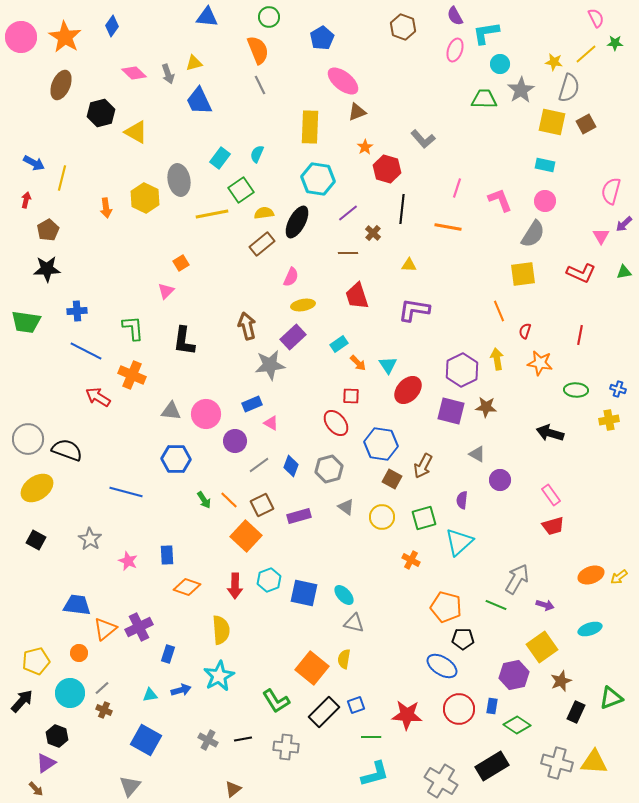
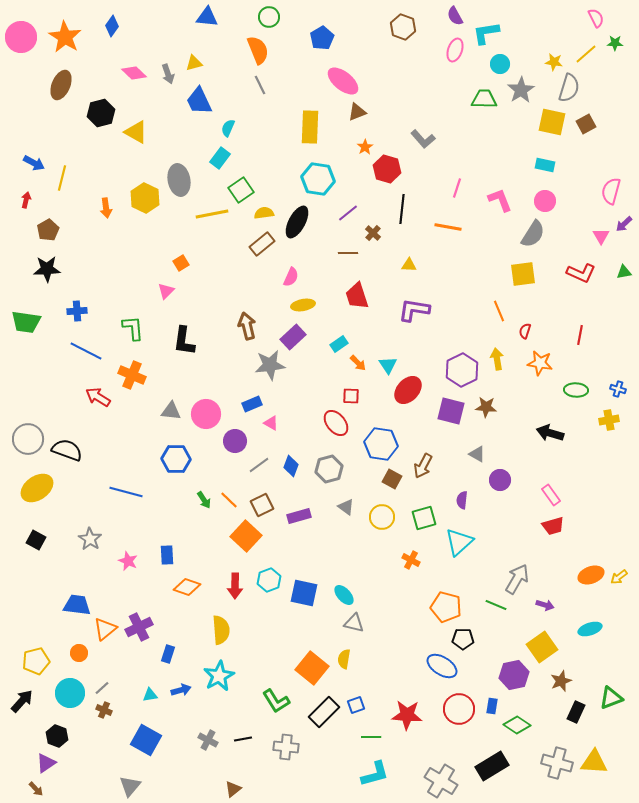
cyan semicircle at (257, 154): moved 29 px left, 26 px up
